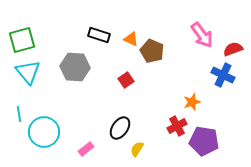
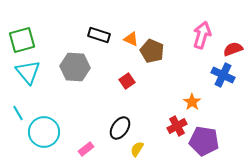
pink arrow: rotated 128 degrees counterclockwise
red square: moved 1 px right, 1 px down
orange star: rotated 18 degrees counterclockwise
cyan line: moved 1 px left, 1 px up; rotated 21 degrees counterclockwise
